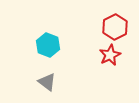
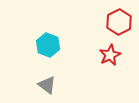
red hexagon: moved 4 px right, 5 px up
gray triangle: moved 3 px down
